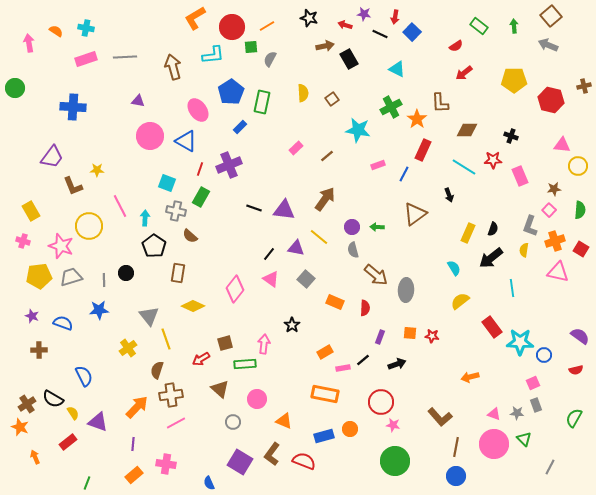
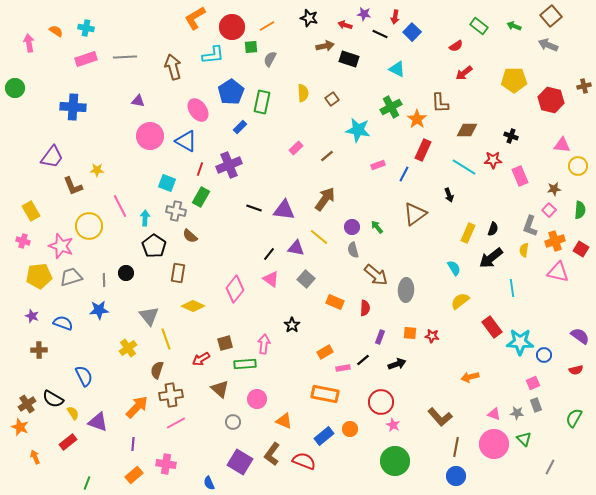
green arrow at (514, 26): rotated 64 degrees counterclockwise
black rectangle at (349, 59): rotated 42 degrees counterclockwise
green arrow at (377, 227): rotated 48 degrees clockwise
pink star at (393, 425): rotated 16 degrees clockwise
blue rectangle at (324, 436): rotated 24 degrees counterclockwise
